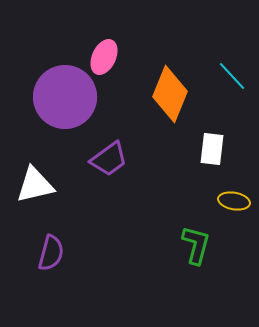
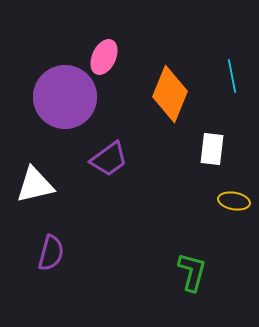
cyan line: rotated 32 degrees clockwise
green L-shape: moved 4 px left, 27 px down
